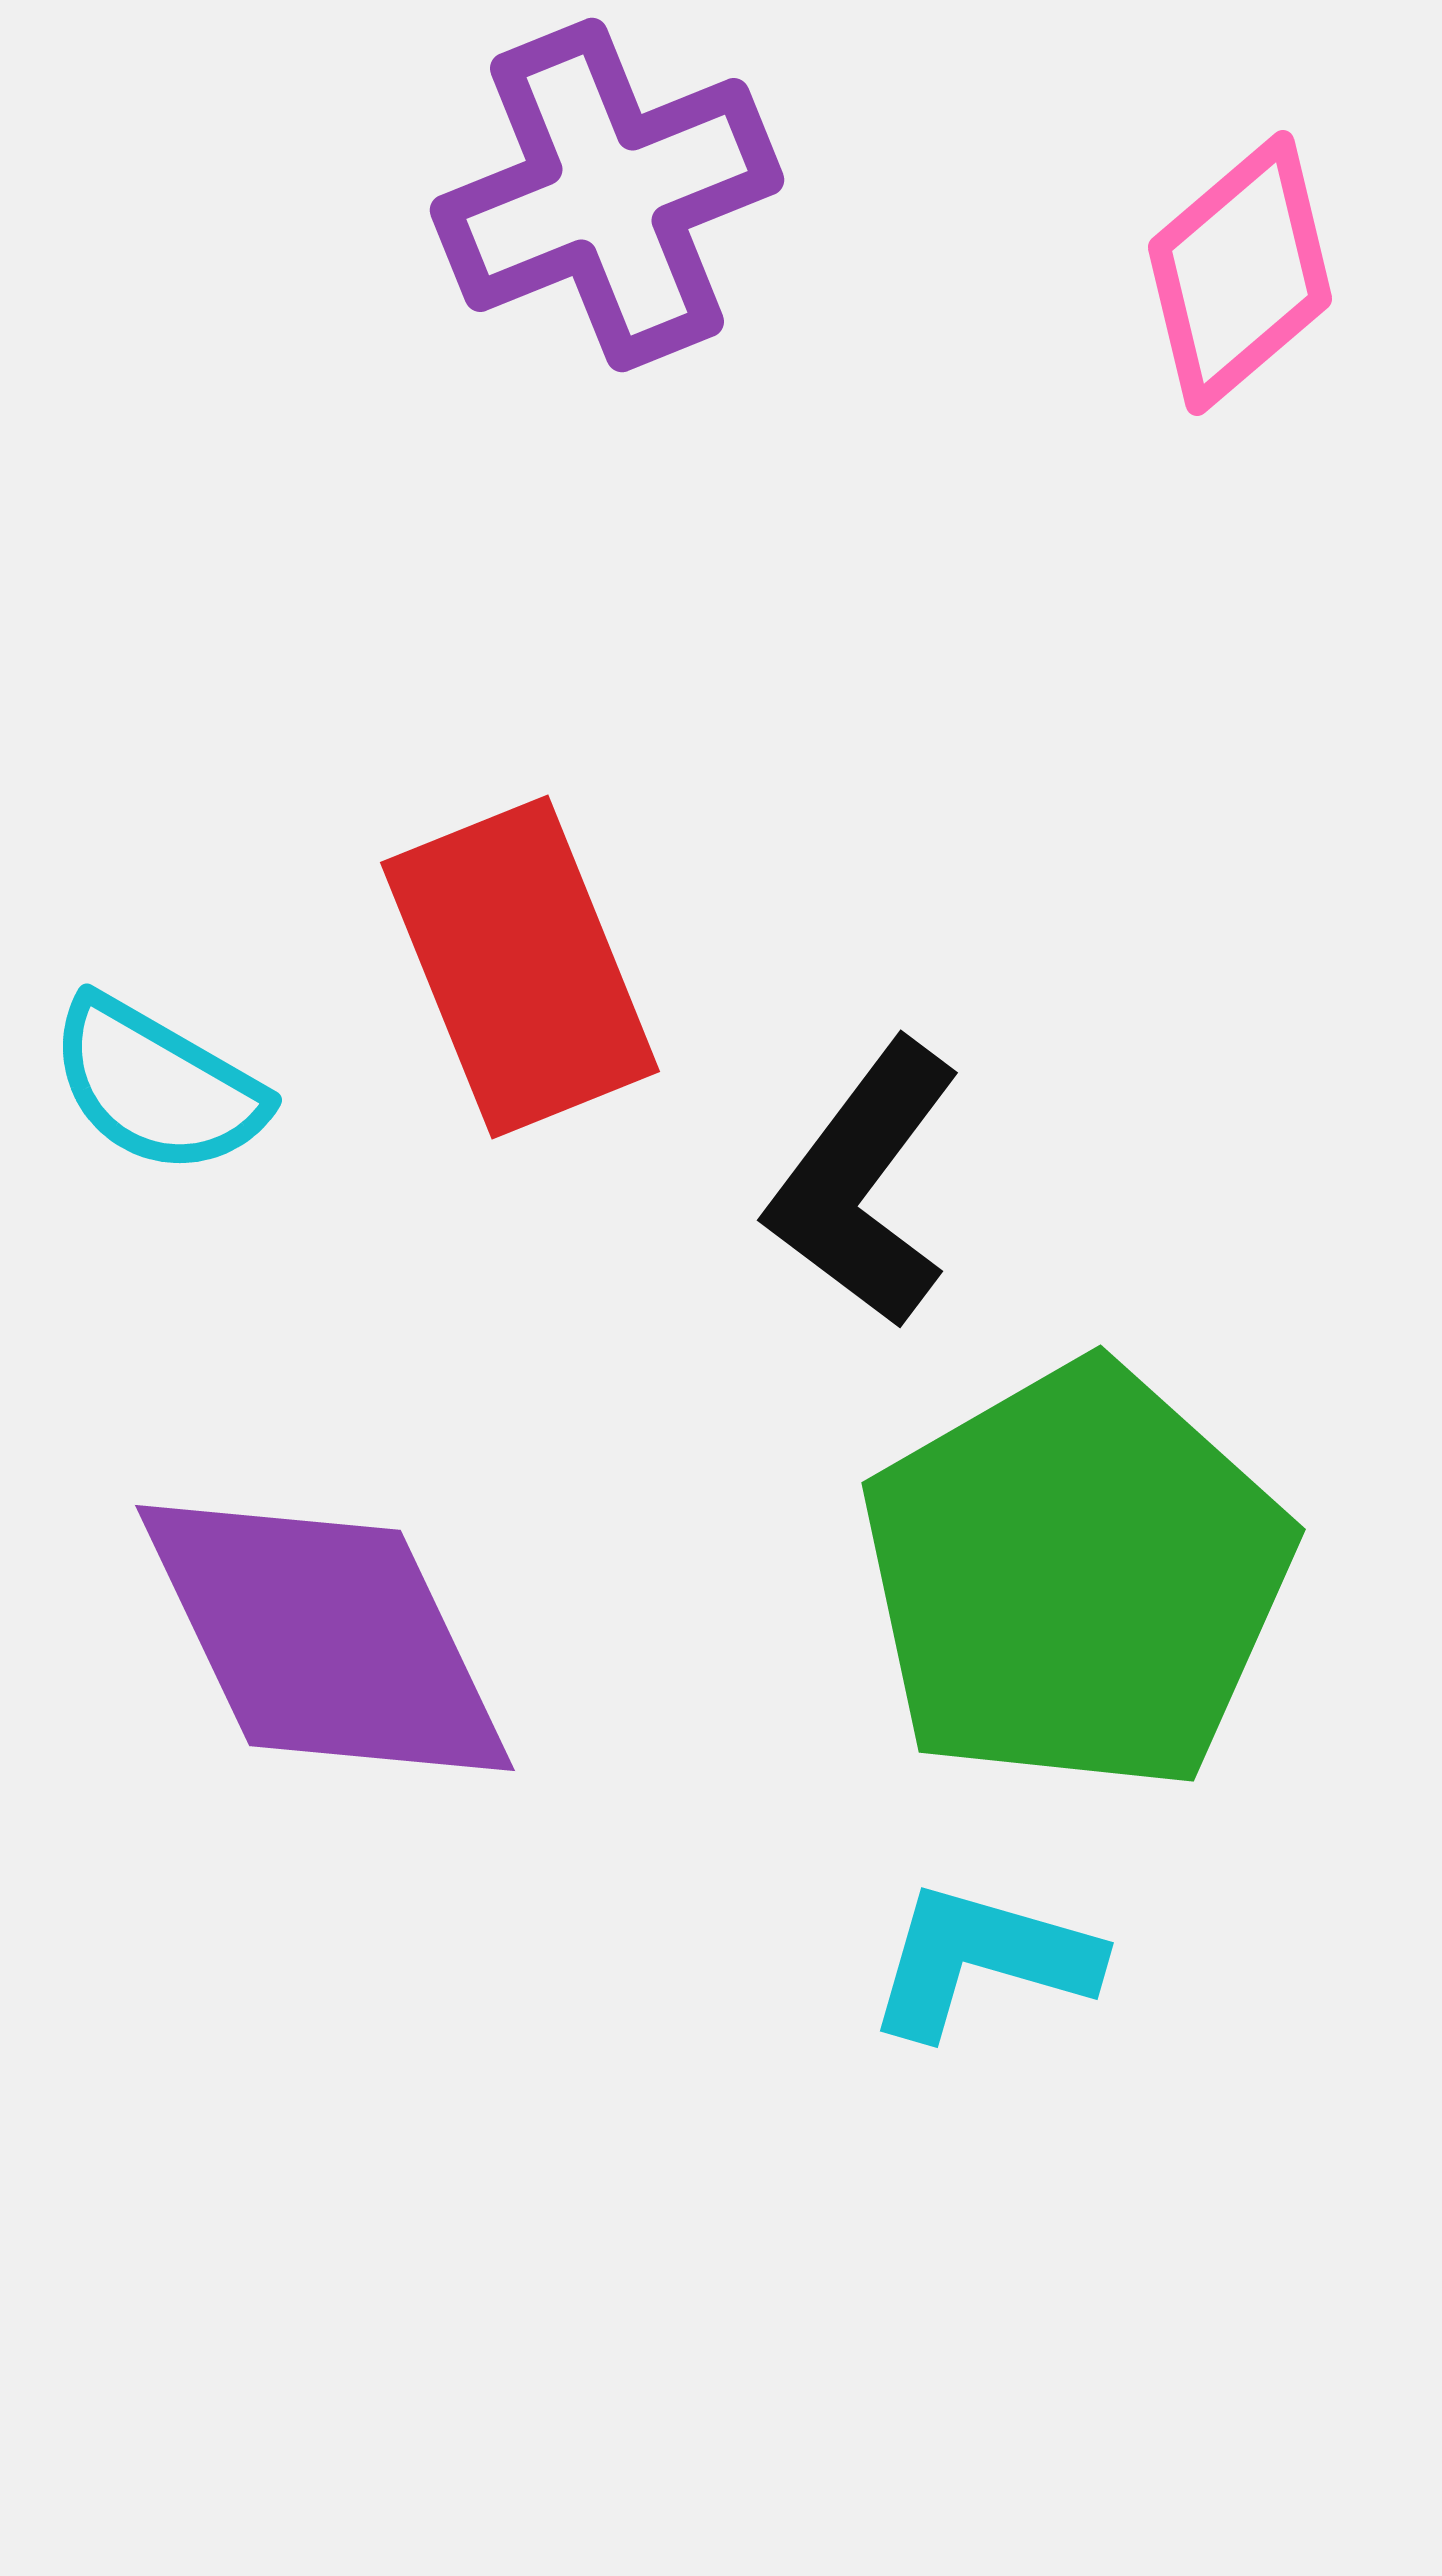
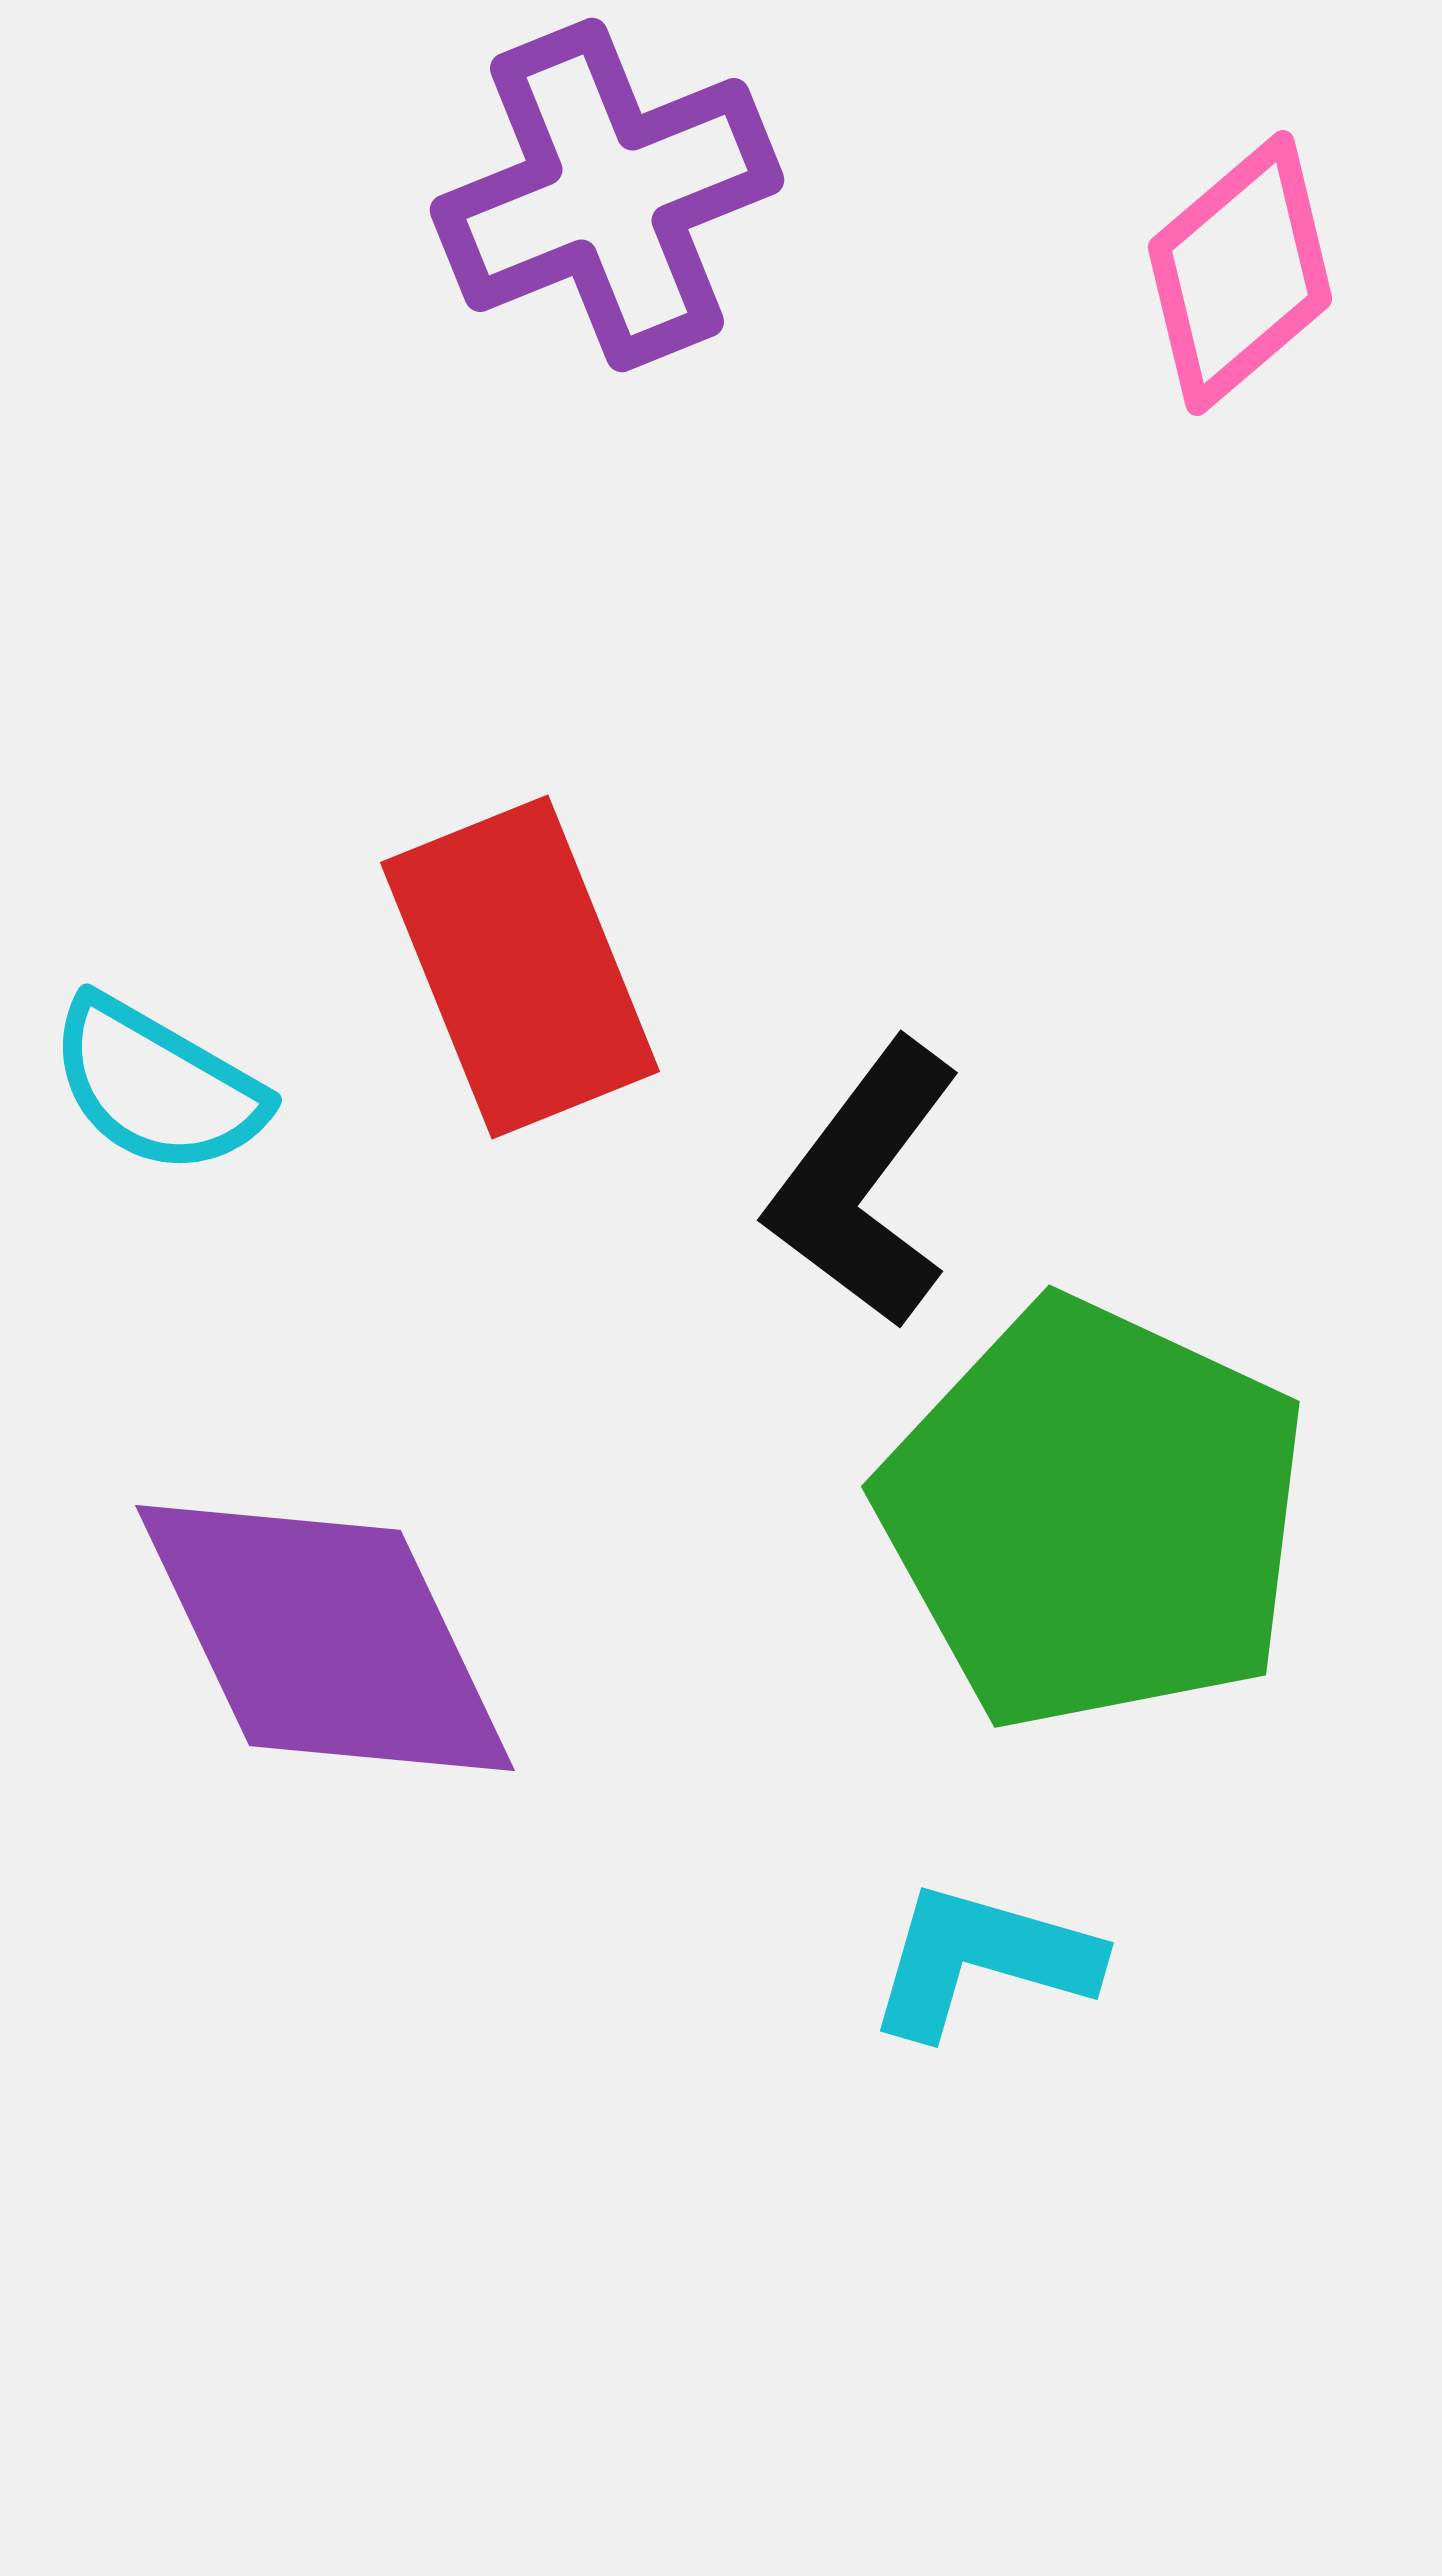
green pentagon: moved 18 px right, 63 px up; rotated 17 degrees counterclockwise
